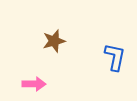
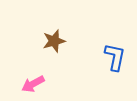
pink arrow: moved 1 px left; rotated 150 degrees clockwise
